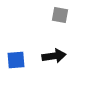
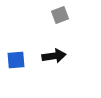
gray square: rotated 30 degrees counterclockwise
